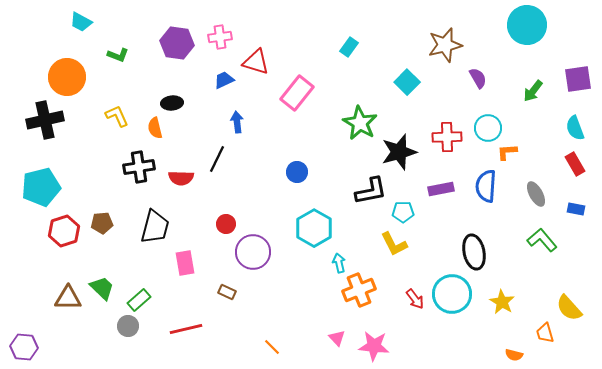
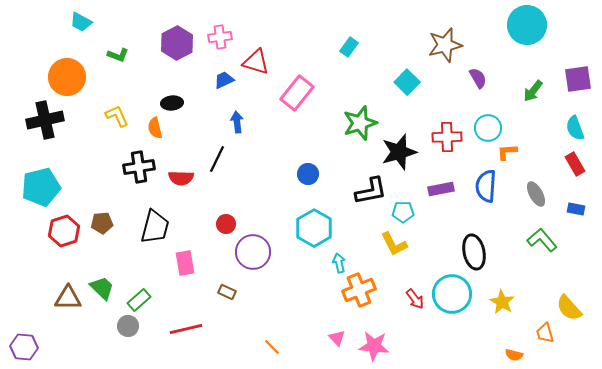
purple hexagon at (177, 43): rotated 24 degrees clockwise
green star at (360, 123): rotated 24 degrees clockwise
blue circle at (297, 172): moved 11 px right, 2 px down
